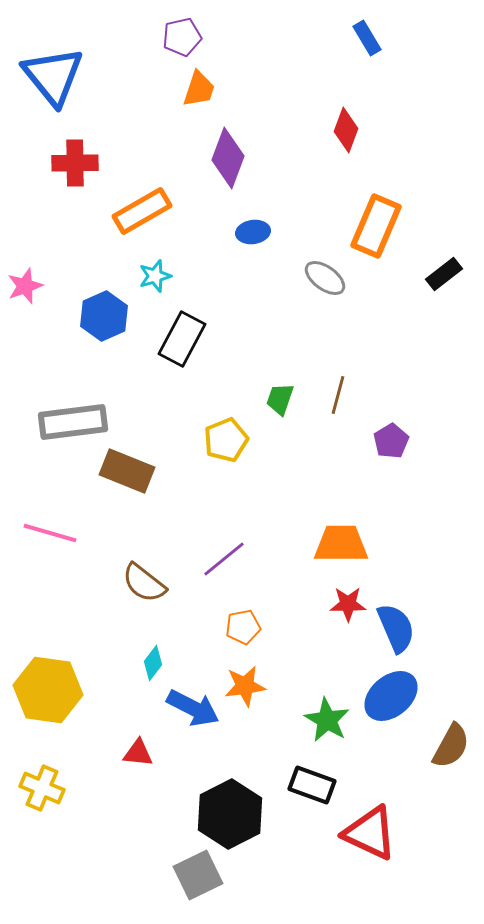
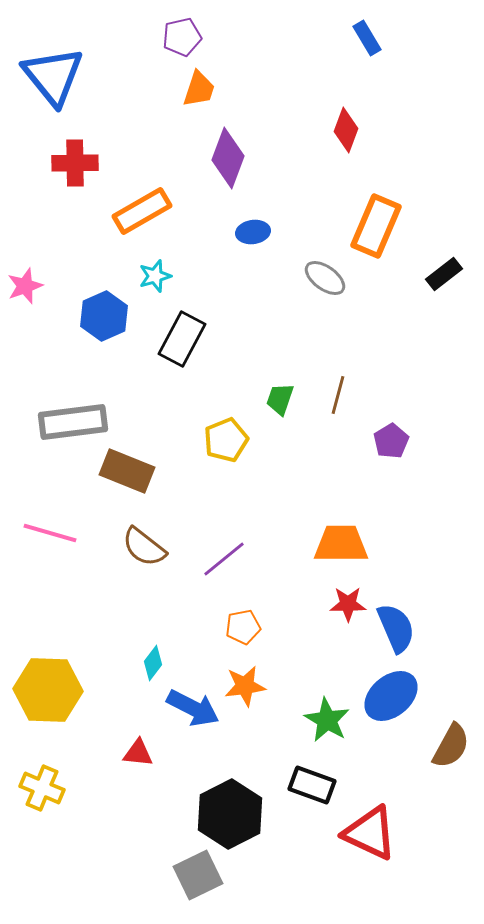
brown semicircle at (144, 583): moved 36 px up
yellow hexagon at (48, 690): rotated 6 degrees counterclockwise
